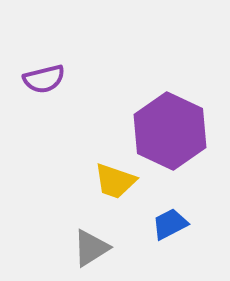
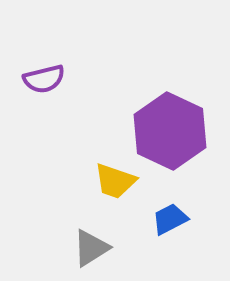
blue trapezoid: moved 5 px up
